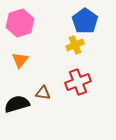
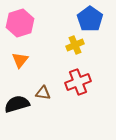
blue pentagon: moved 5 px right, 2 px up
